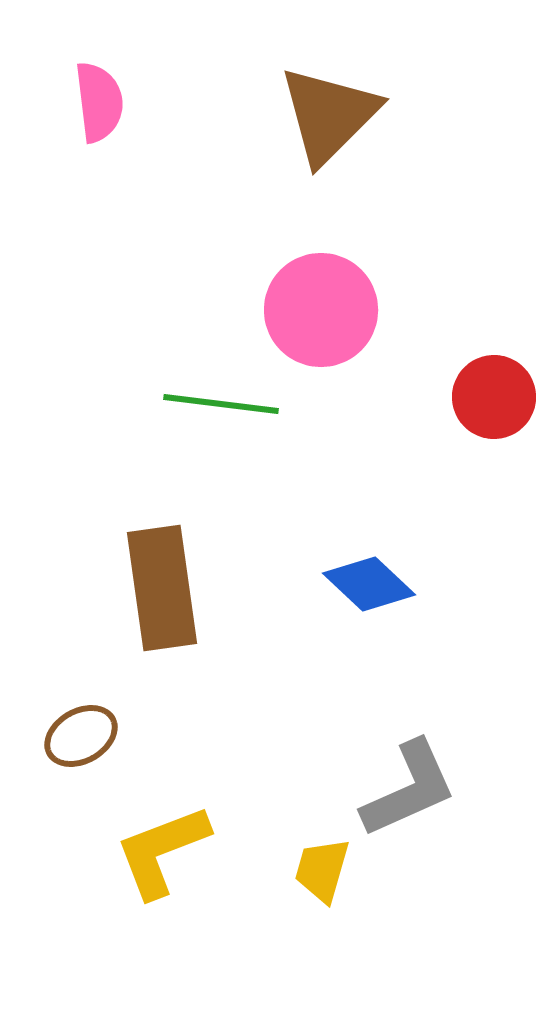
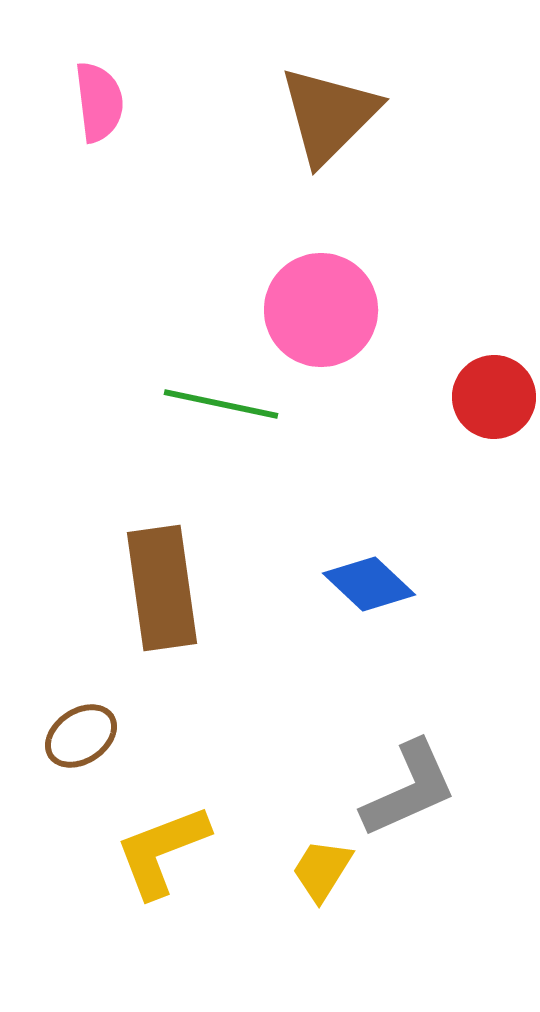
green line: rotated 5 degrees clockwise
brown ellipse: rotated 4 degrees counterclockwise
yellow trapezoid: rotated 16 degrees clockwise
